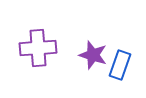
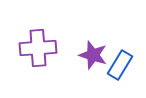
blue rectangle: rotated 12 degrees clockwise
